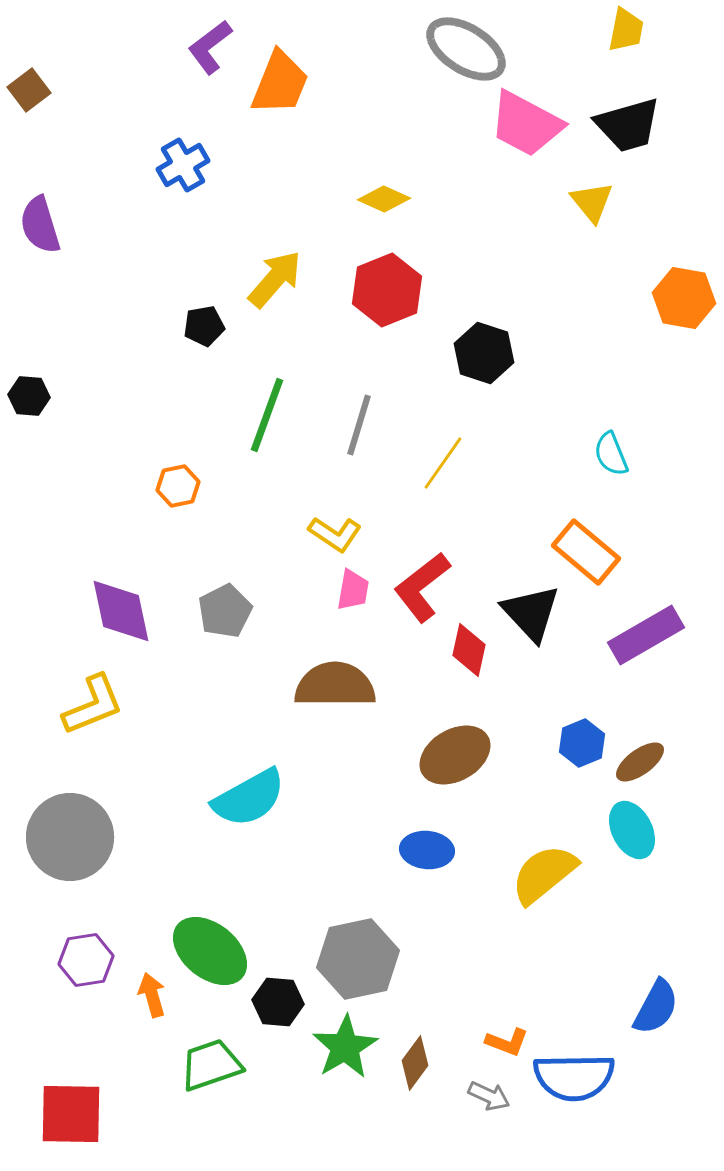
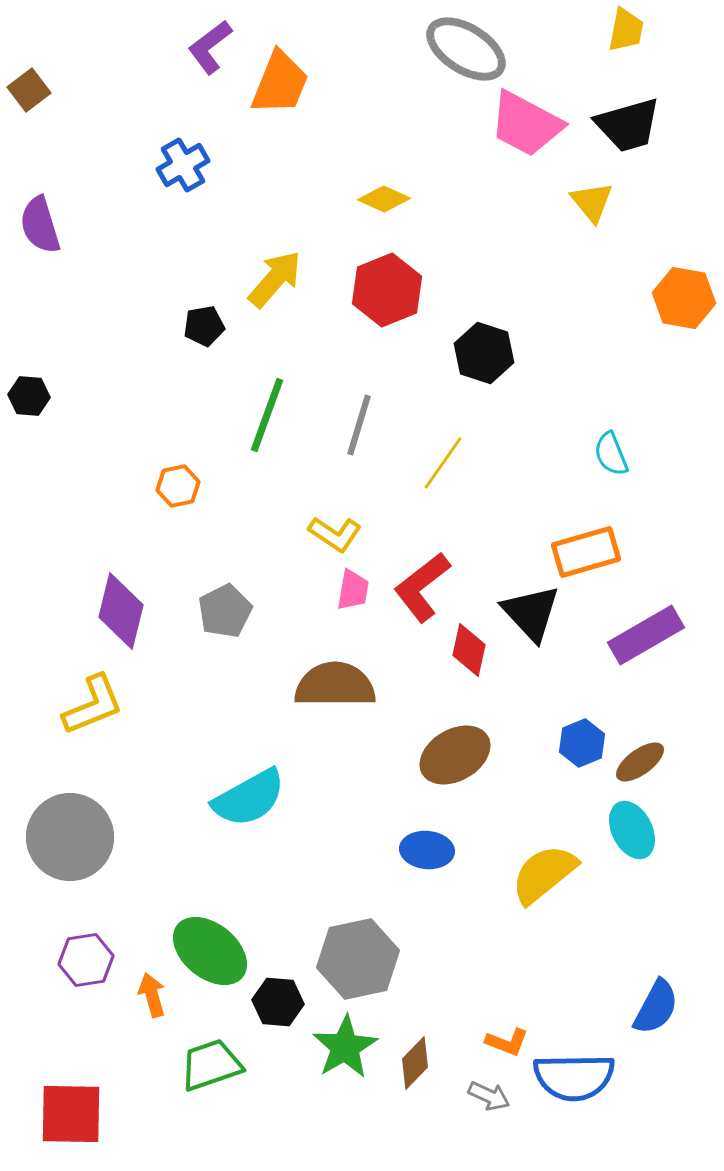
orange rectangle at (586, 552): rotated 56 degrees counterclockwise
purple diamond at (121, 611): rotated 26 degrees clockwise
brown diamond at (415, 1063): rotated 8 degrees clockwise
